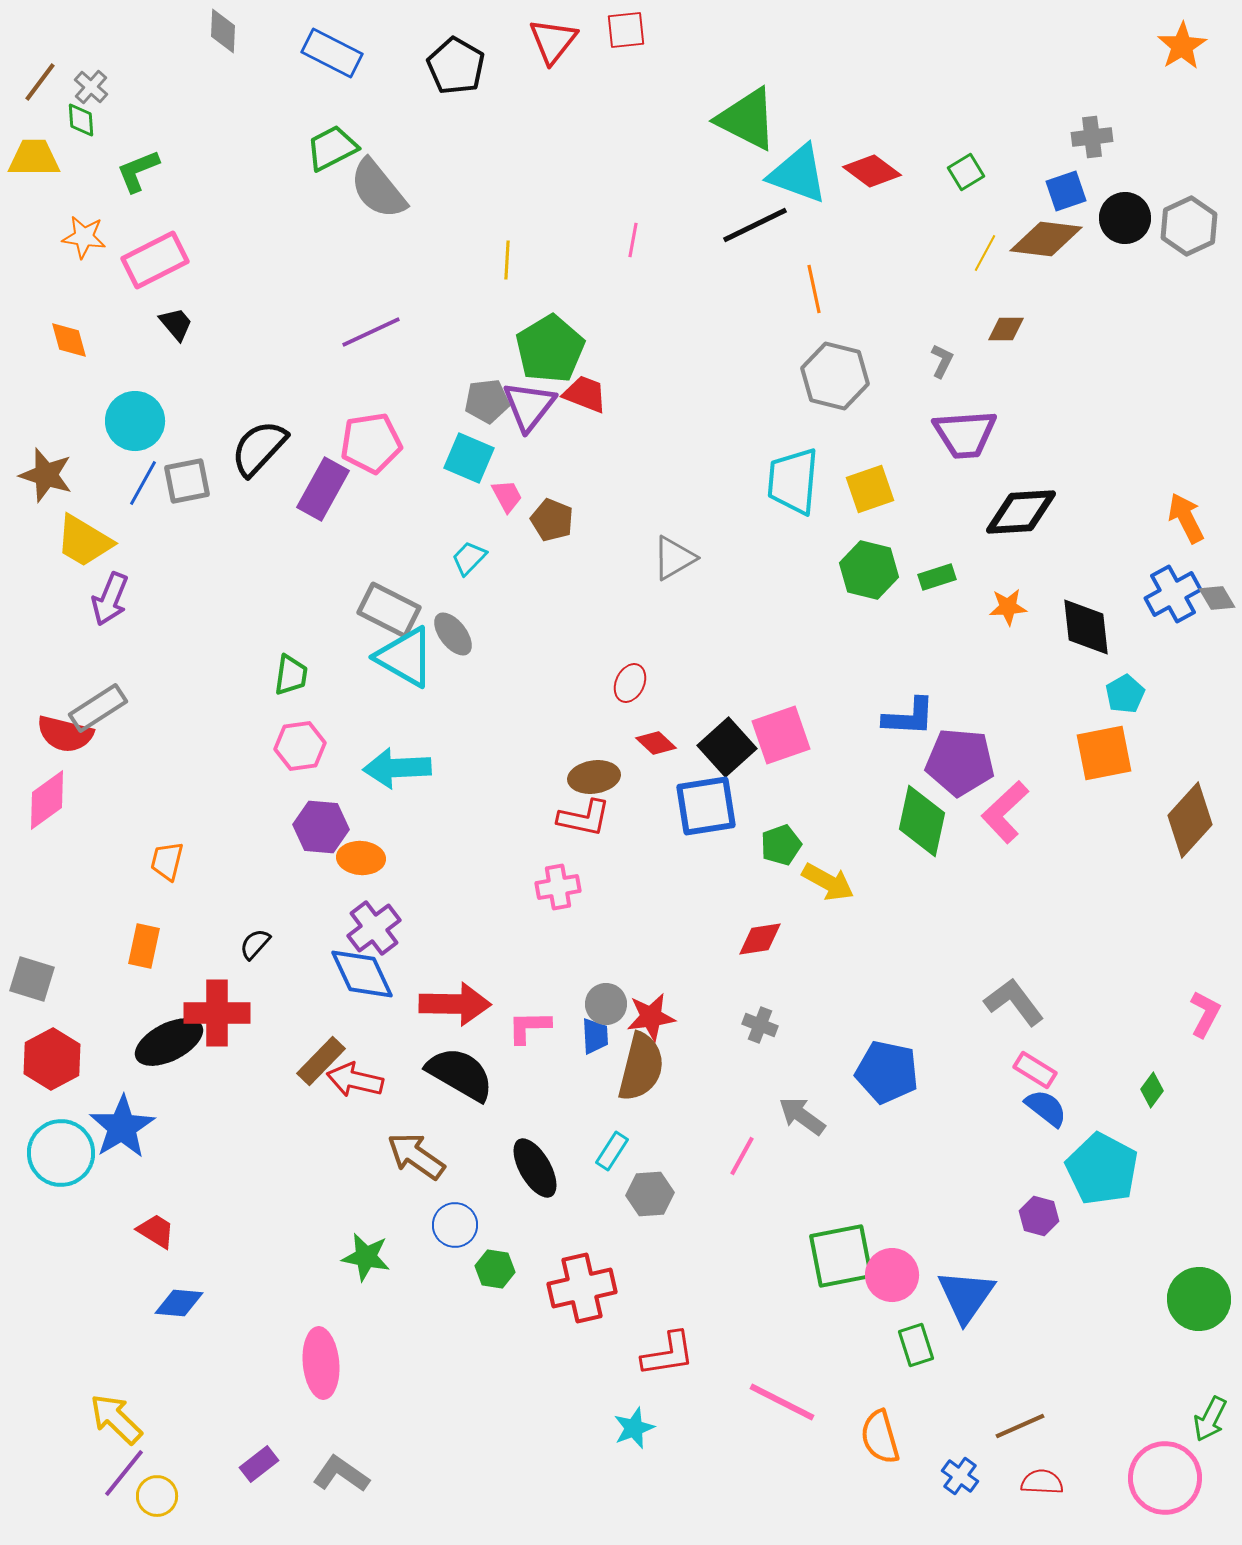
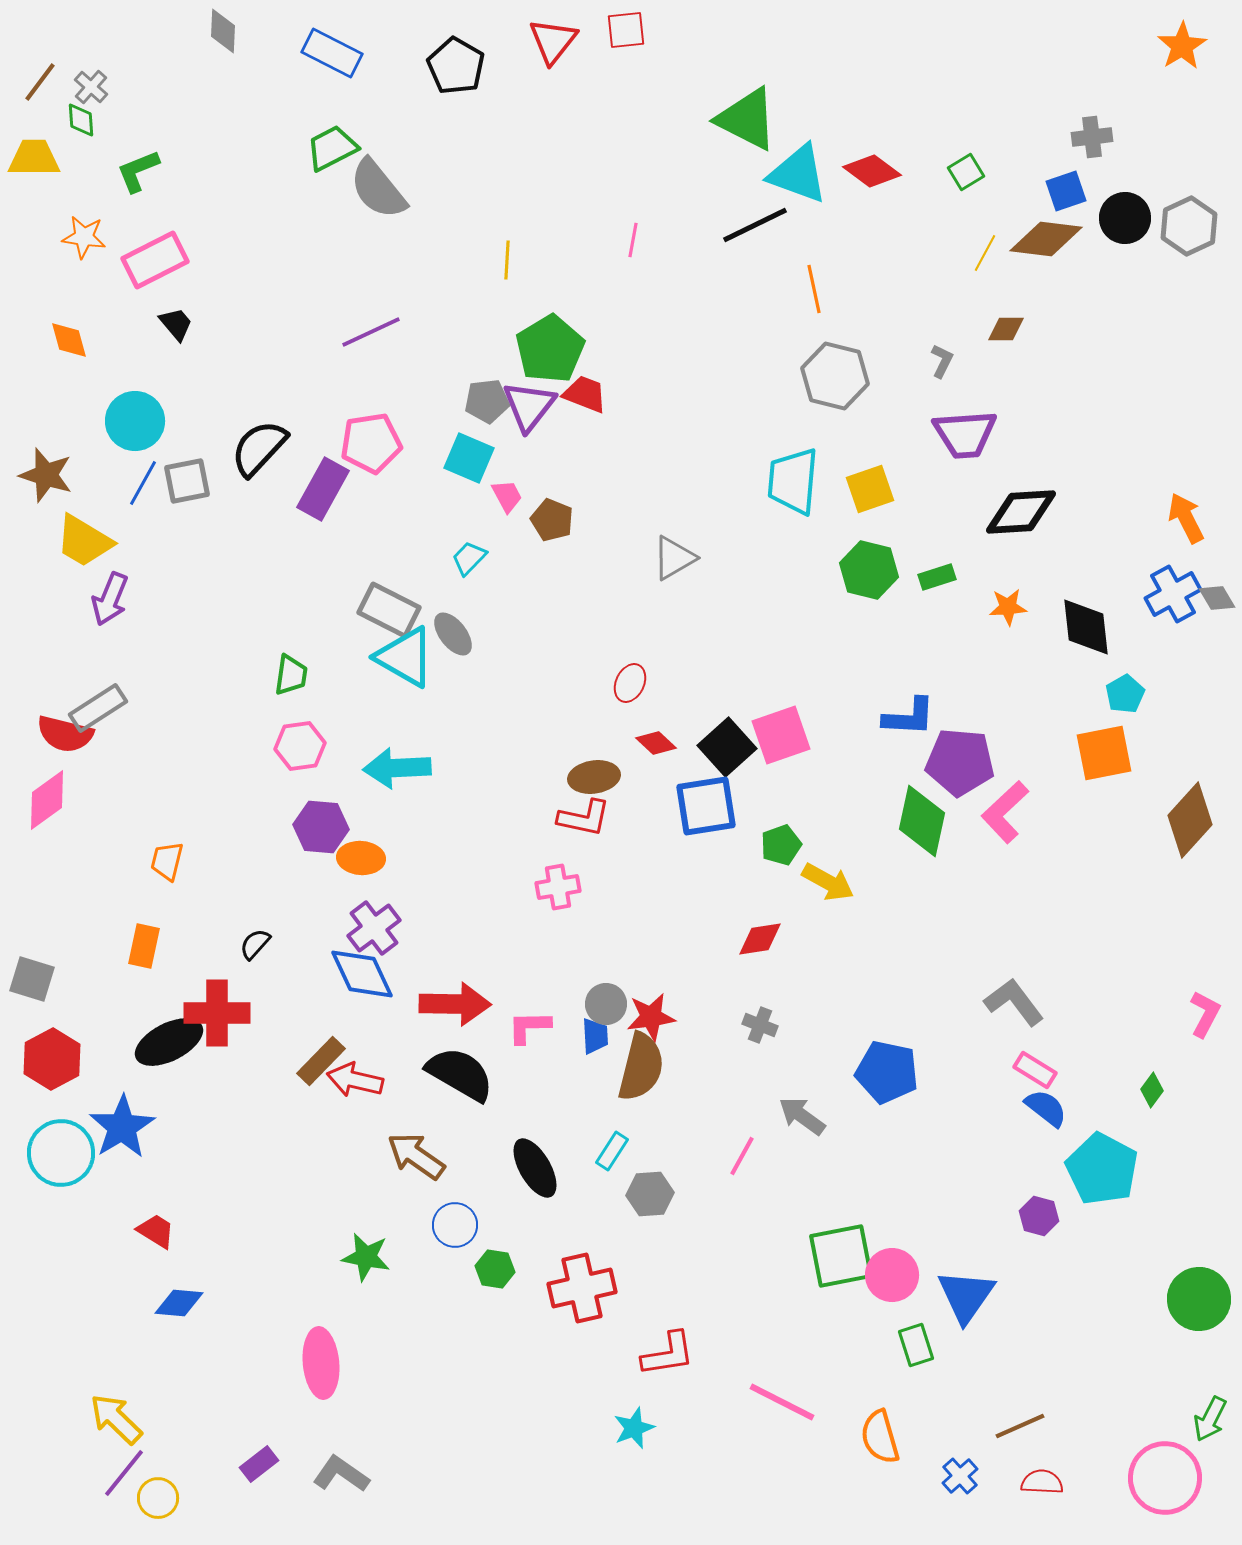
blue cross at (960, 1476): rotated 12 degrees clockwise
yellow circle at (157, 1496): moved 1 px right, 2 px down
